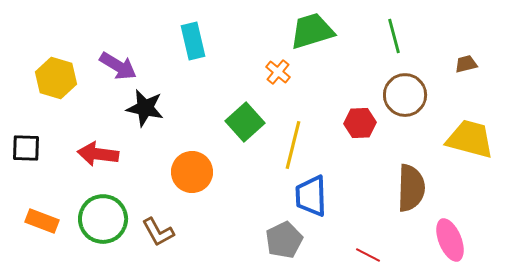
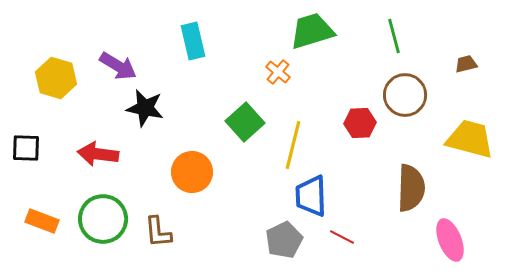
brown L-shape: rotated 24 degrees clockwise
red line: moved 26 px left, 18 px up
